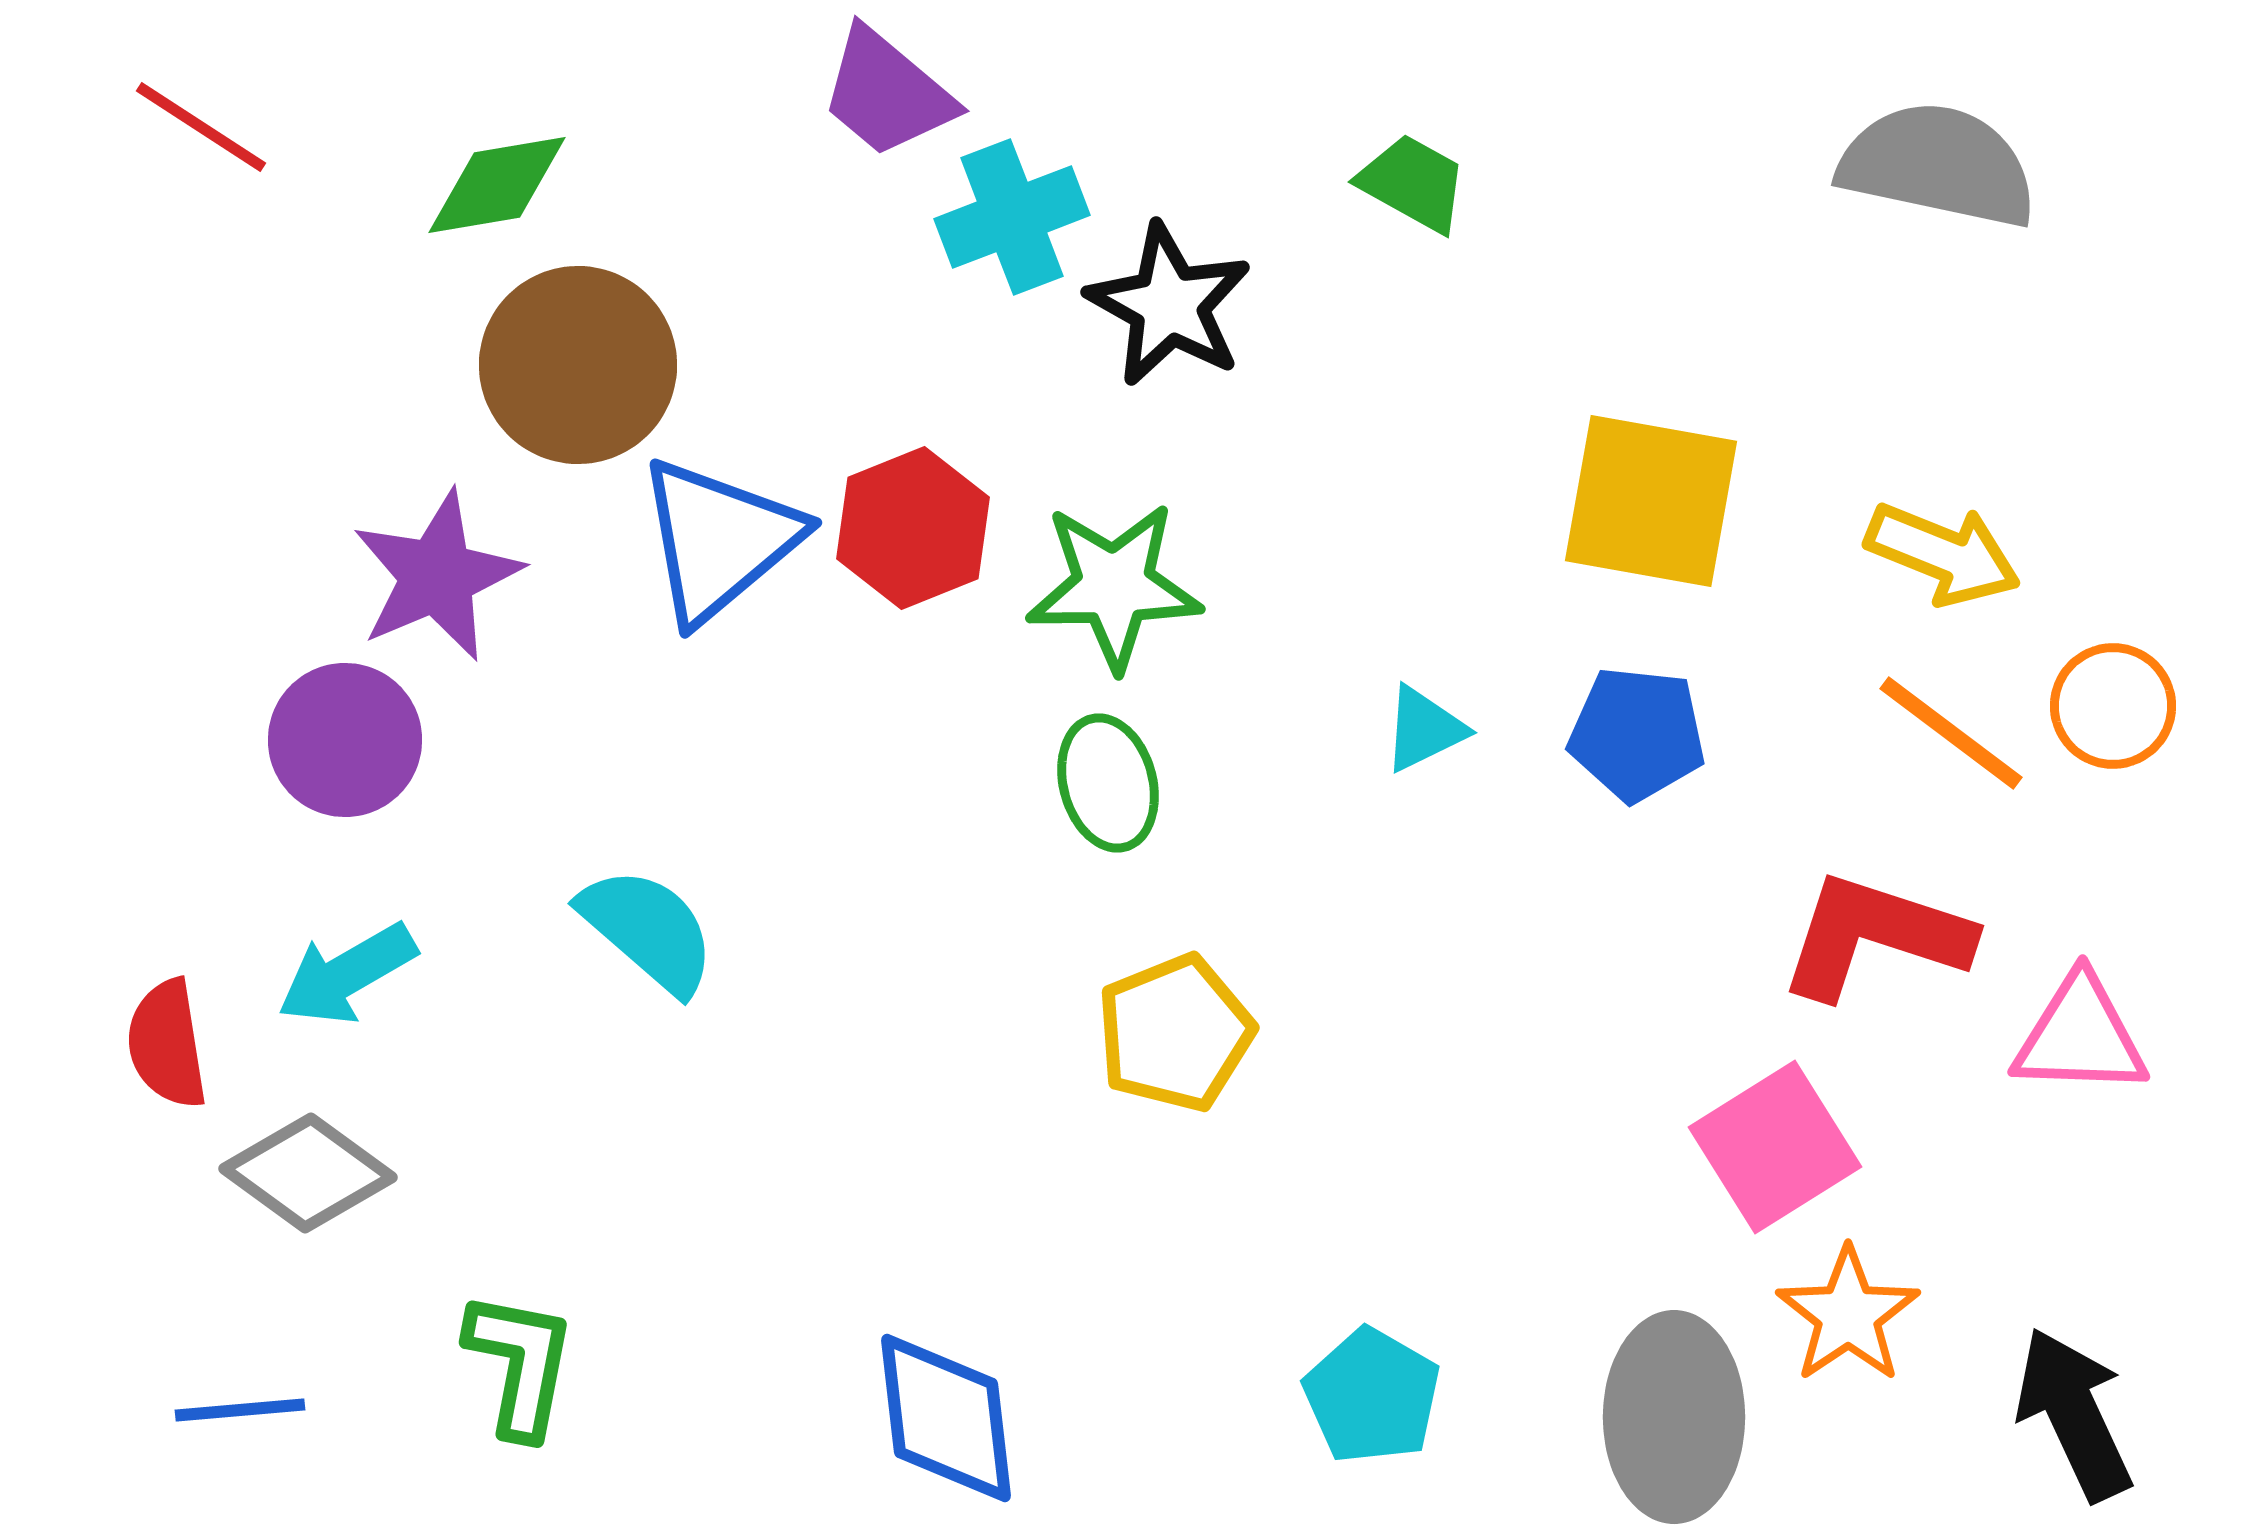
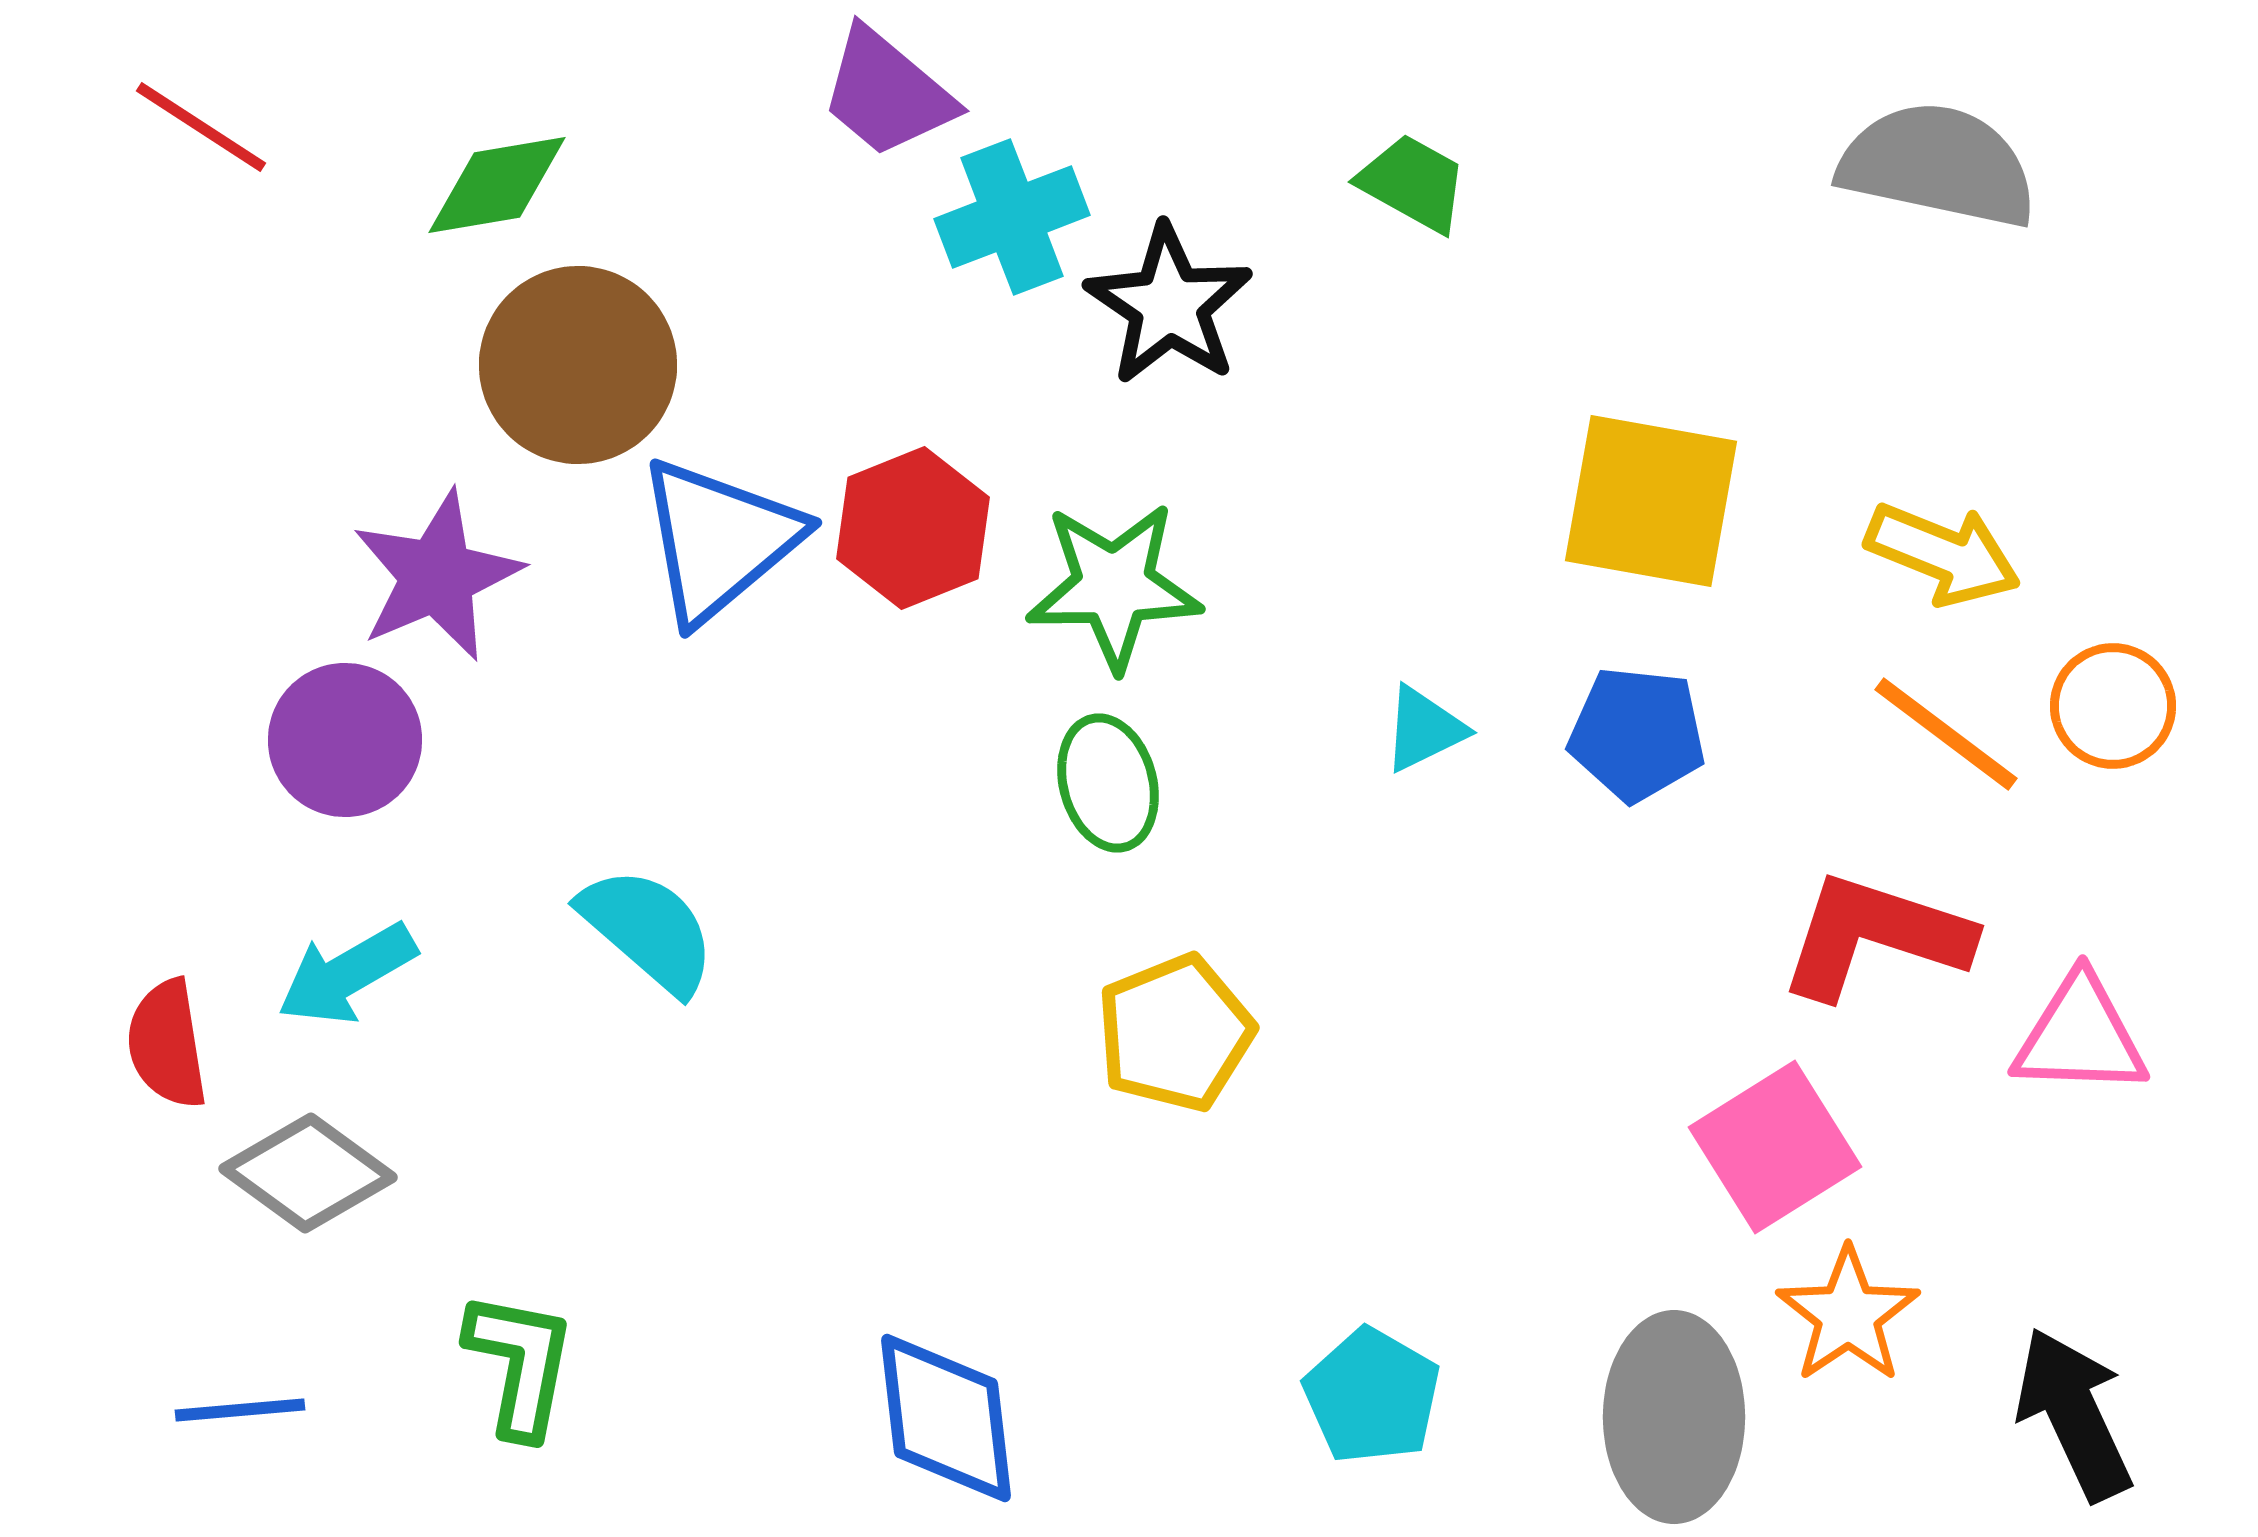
black star: rotated 5 degrees clockwise
orange line: moved 5 px left, 1 px down
